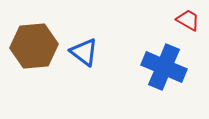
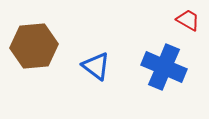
blue triangle: moved 12 px right, 14 px down
